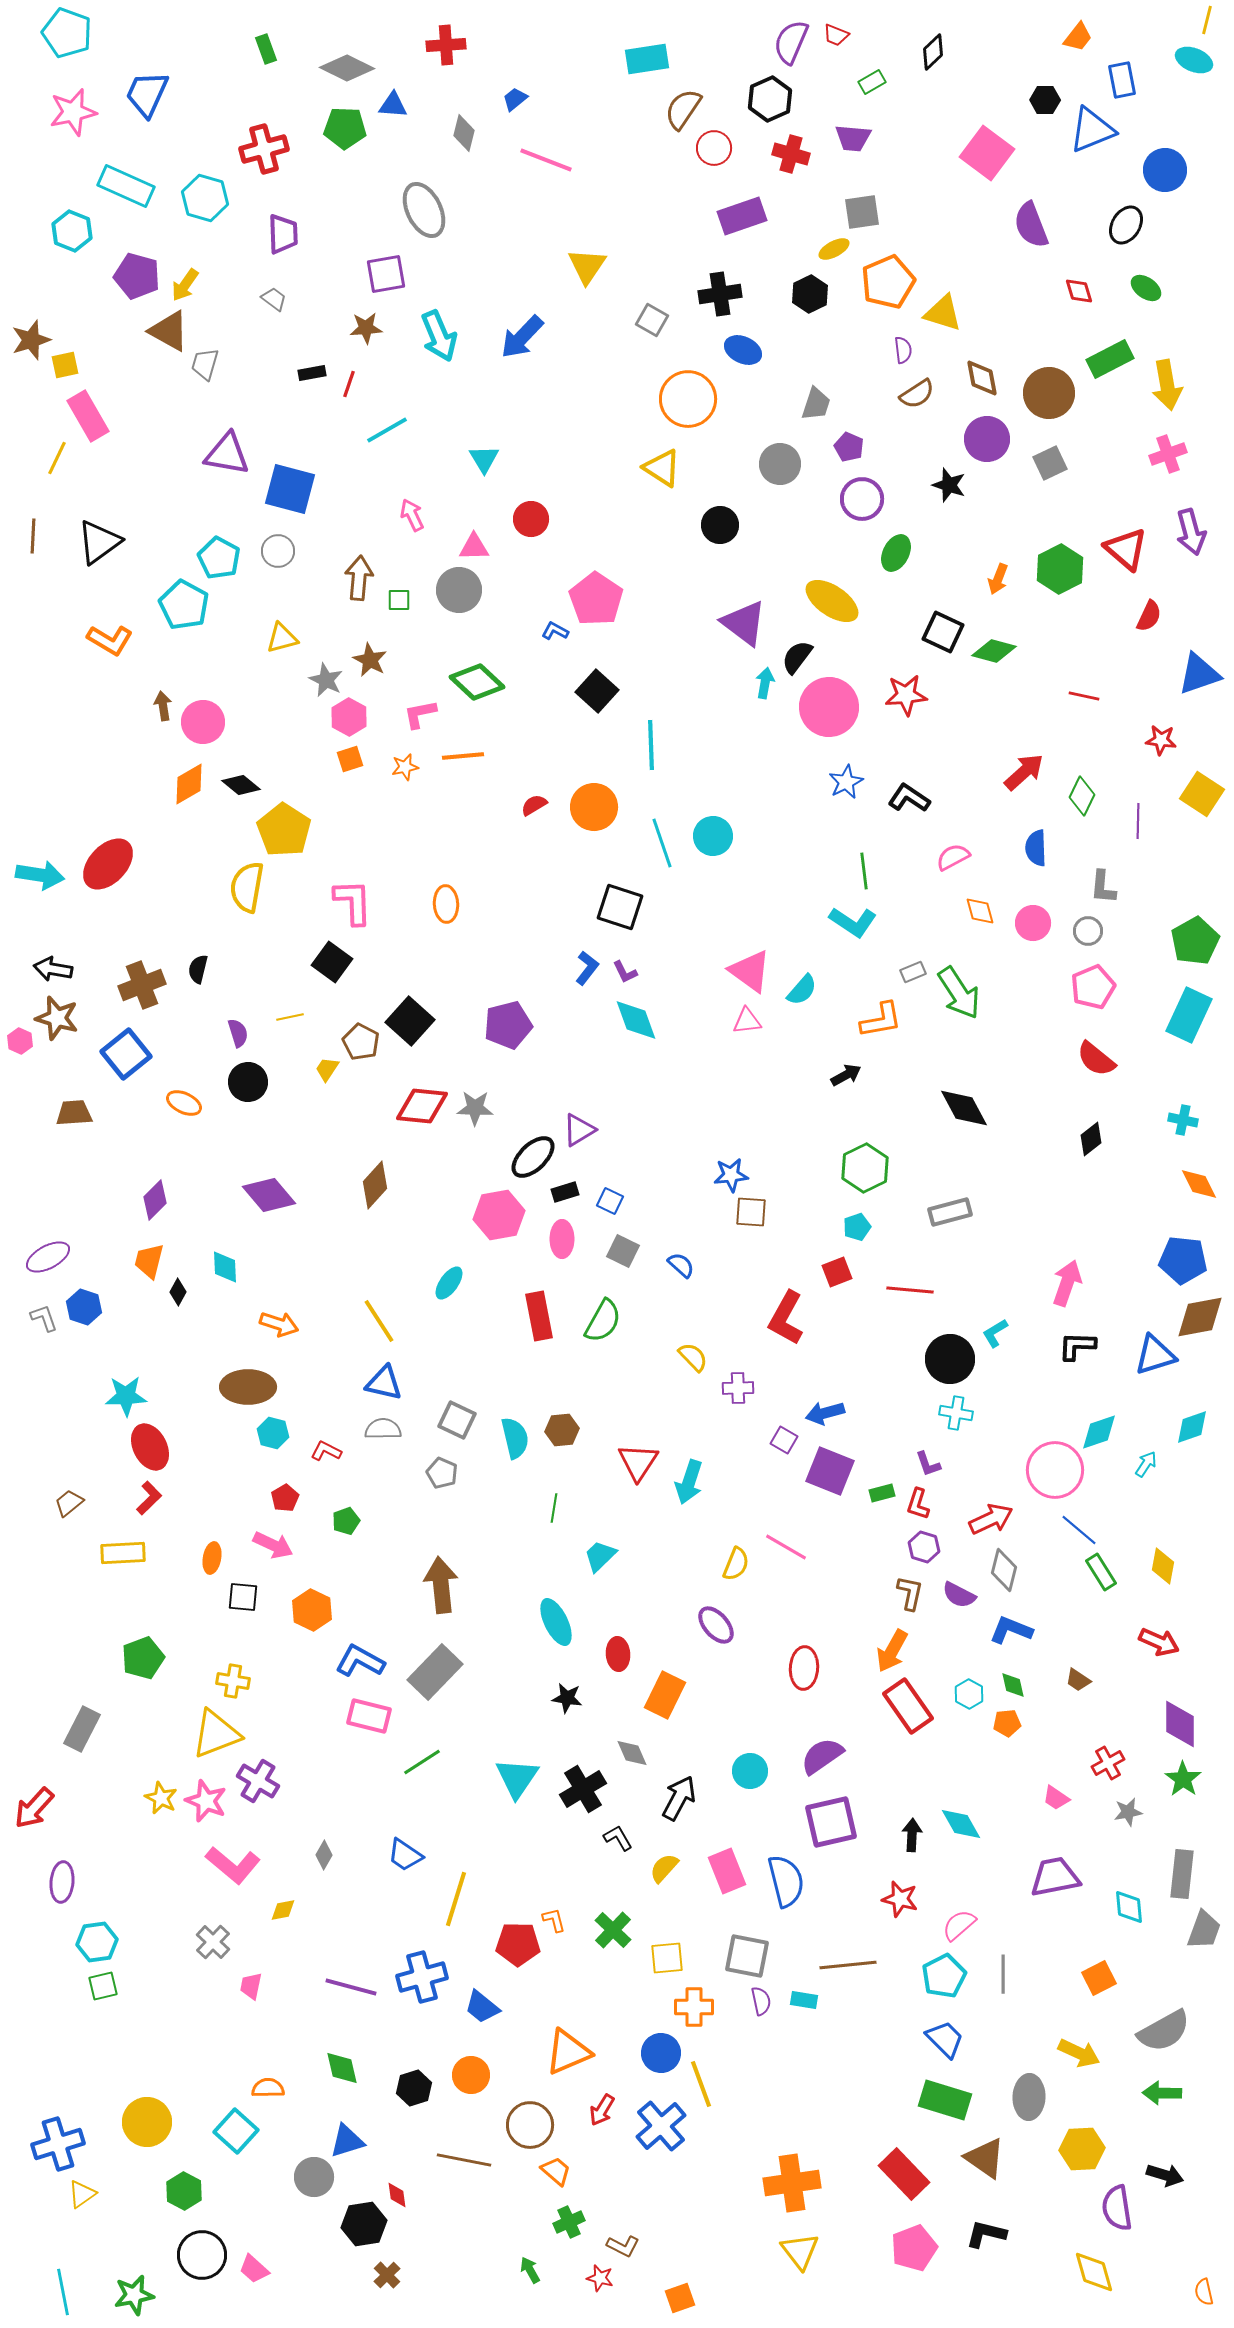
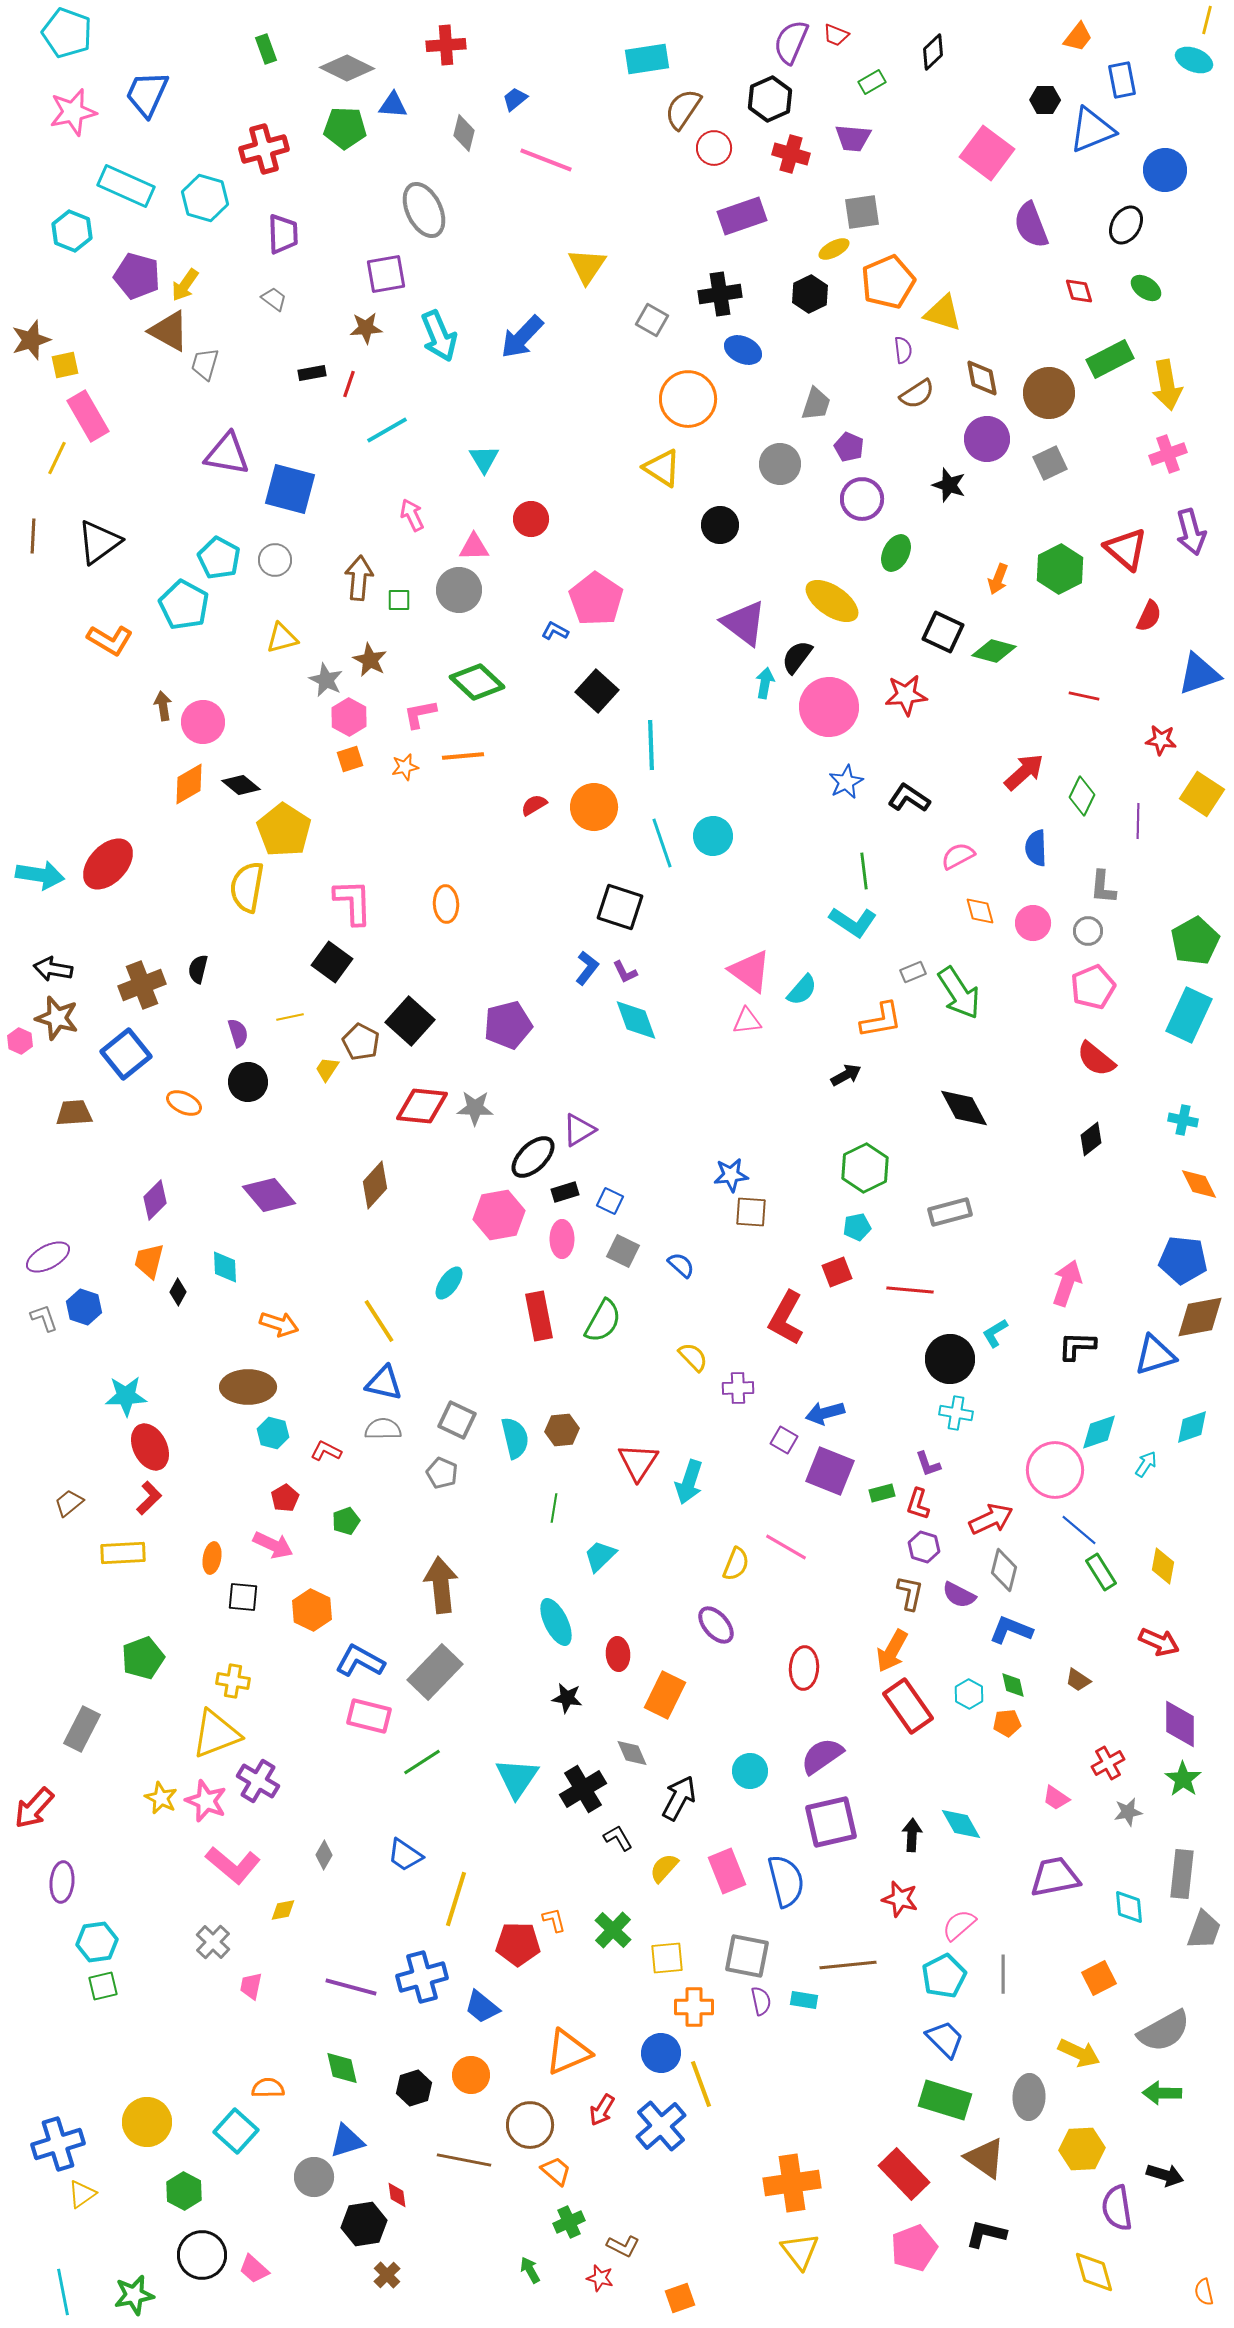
gray circle at (278, 551): moved 3 px left, 9 px down
pink semicircle at (953, 857): moved 5 px right, 1 px up
cyan pentagon at (857, 1227): rotated 8 degrees clockwise
